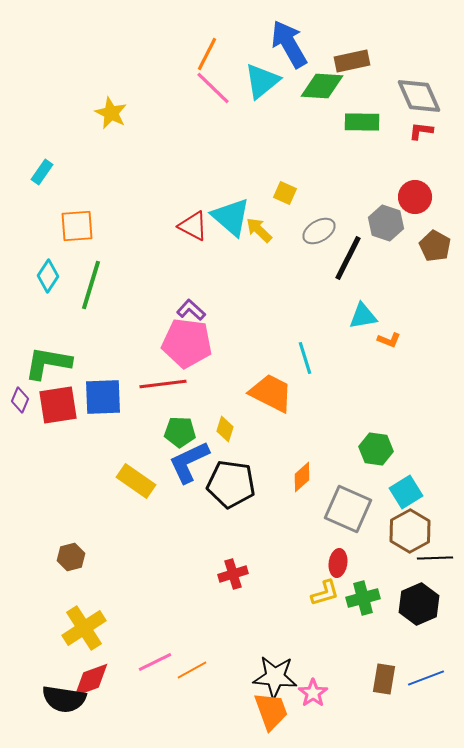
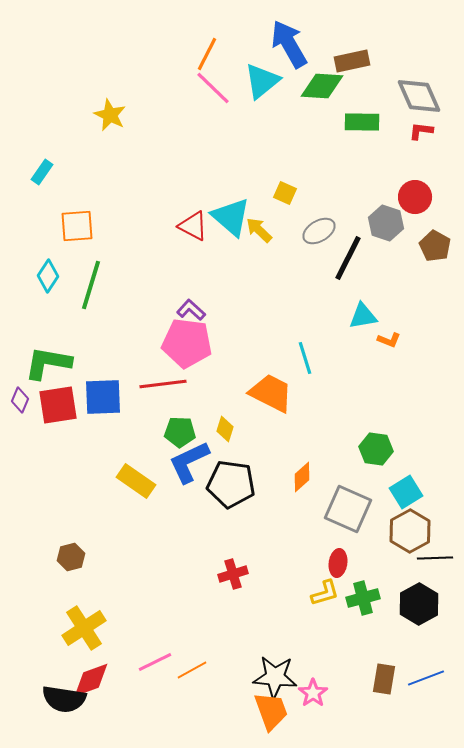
yellow star at (111, 113): moved 1 px left, 2 px down
black hexagon at (419, 604): rotated 6 degrees counterclockwise
